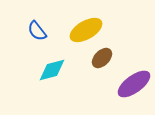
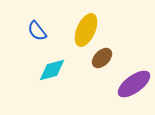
yellow ellipse: rotated 36 degrees counterclockwise
